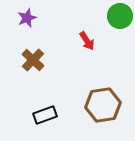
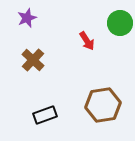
green circle: moved 7 px down
